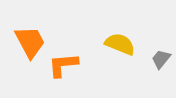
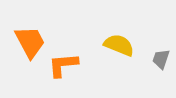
yellow semicircle: moved 1 px left, 1 px down
gray trapezoid: rotated 20 degrees counterclockwise
